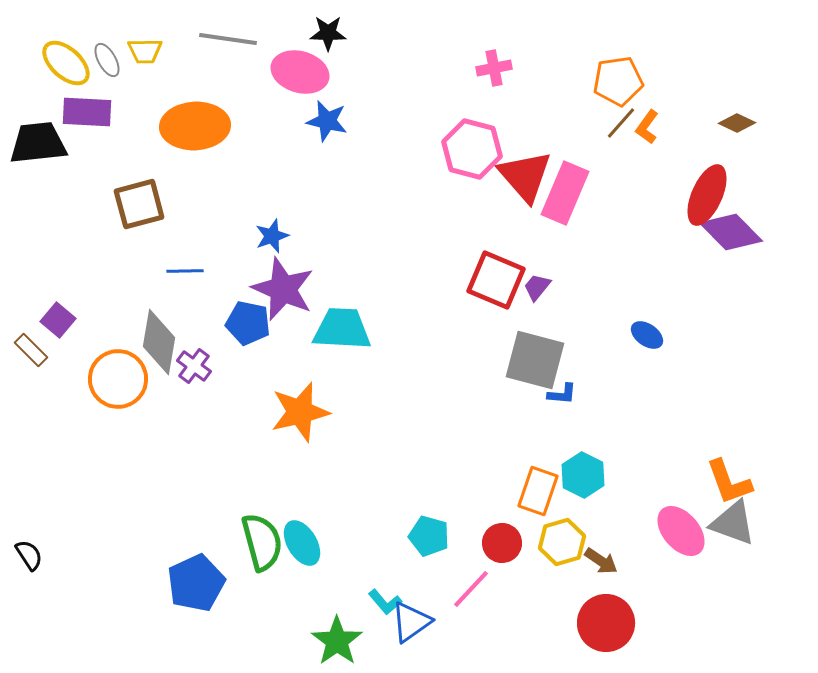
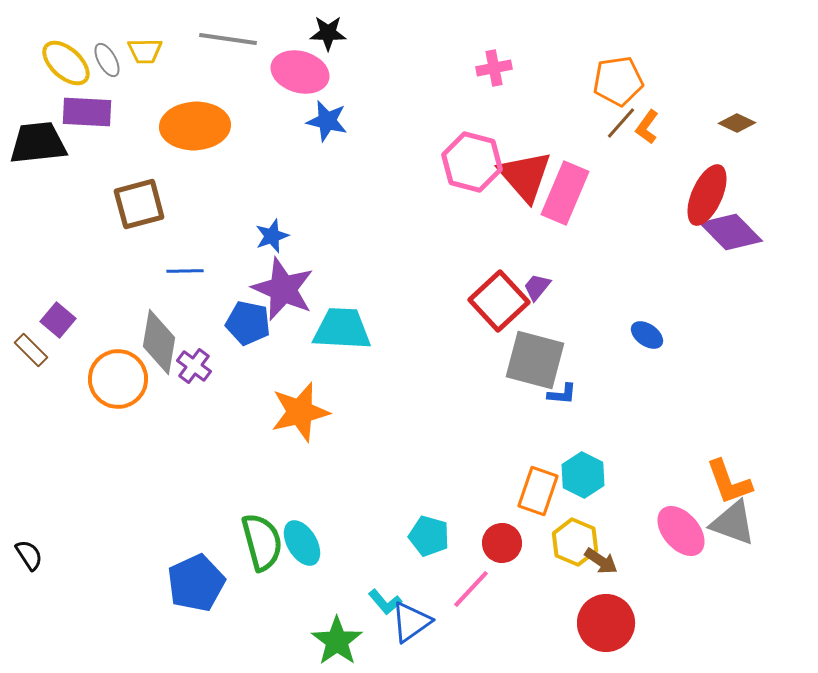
pink hexagon at (472, 149): moved 13 px down
red square at (496, 280): moved 3 px right, 21 px down; rotated 24 degrees clockwise
yellow hexagon at (562, 542): moved 13 px right; rotated 21 degrees counterclockwise
